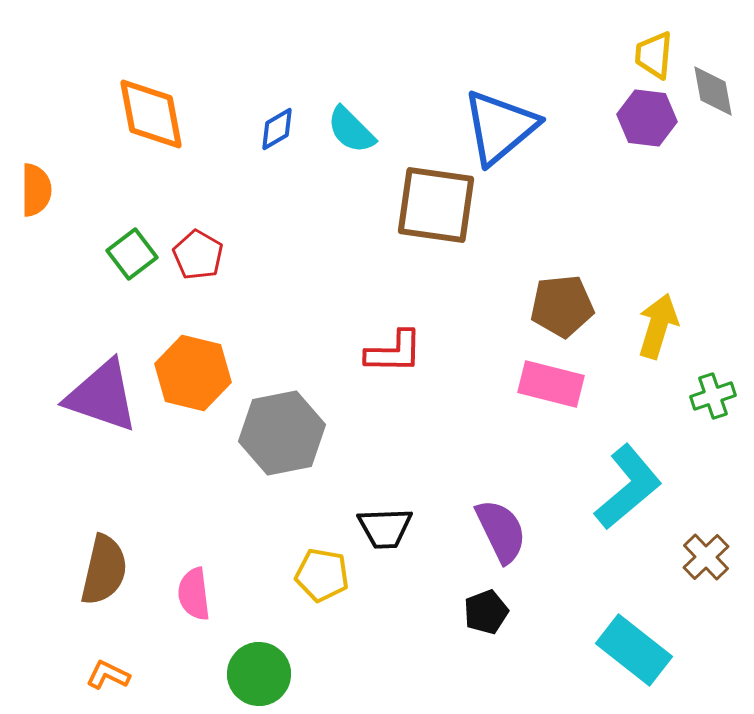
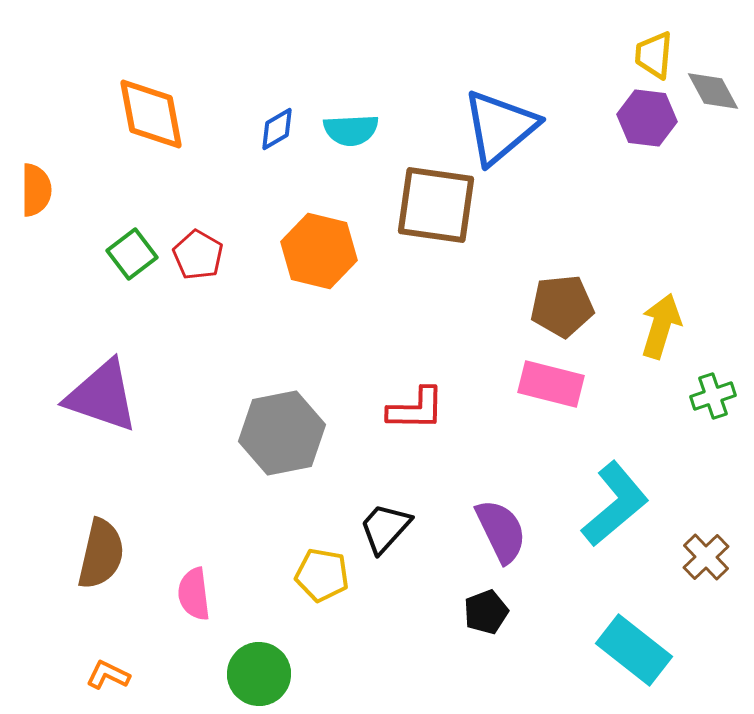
gray diamond: rotated 18 degrees counterclockwise
cyan semicircle: rotated 48 degrees counterclockwise
yellow arrow: moved 3 px right
red L-shape: moved 22 px right, 57 px down
orange hexagon: moved 126 px right, 122 px up
cyan L-shape: moved 13 px left, 17 px down
black trapezoid: rotated 134 degrees clockwise
brown semicircle: moved 3 px left, 16 px up
